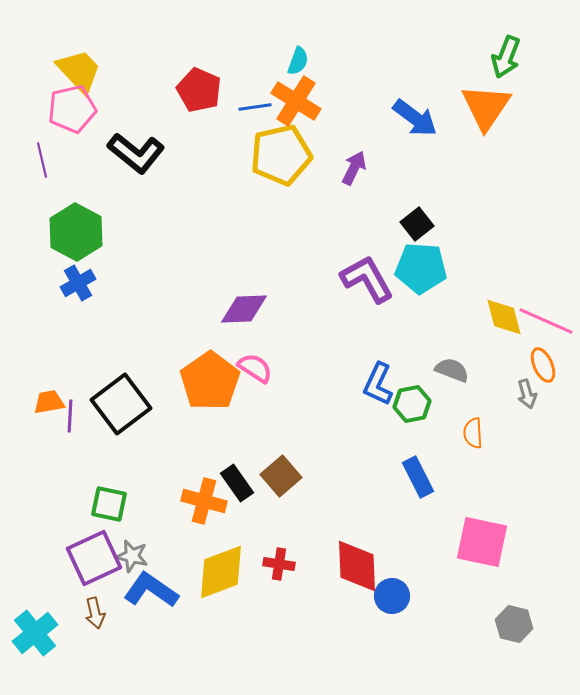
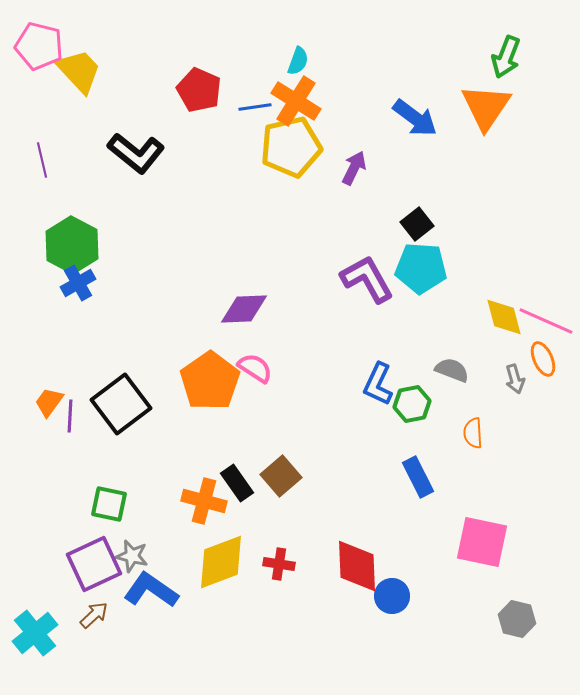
pink pentagon at (72, 109): moved 33 px left, 63 px up; rotated 27 degrees clockwise
yellow pentagon at (281, 155): moved 10 px right, 8 px up
green hexagon at (76, 232): moved 4 px left, 13 px down
orange ellipse at (543, 365): moved 6 px up
gray arrow at (527, 394): moved 12 px left, 15 px up
orange trapezoid at (49, 402): rotated 44 degrees counterclockwise
purple square at (94, 558): moved 6 px down
yellow diamond at (221, 572): moved 10 px up
brown arrow at (95, 613): moved 1 px left, 2 px down; rotated 120 degrees counterclockwise
gray hexagon at (514, 624): moved 3 px right, 5 px up
